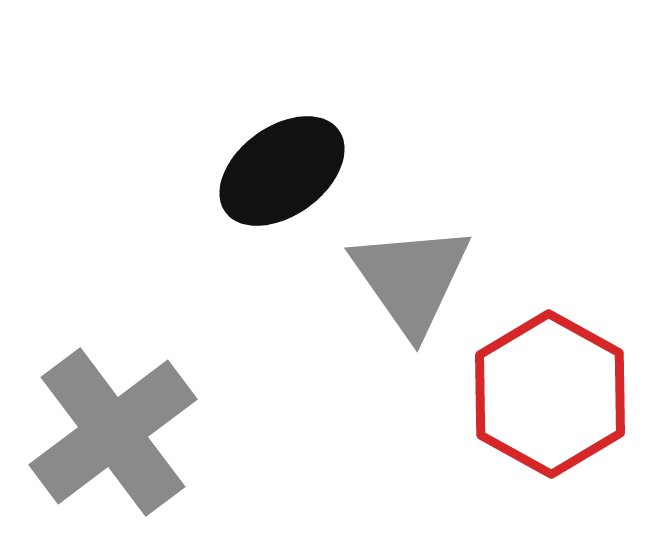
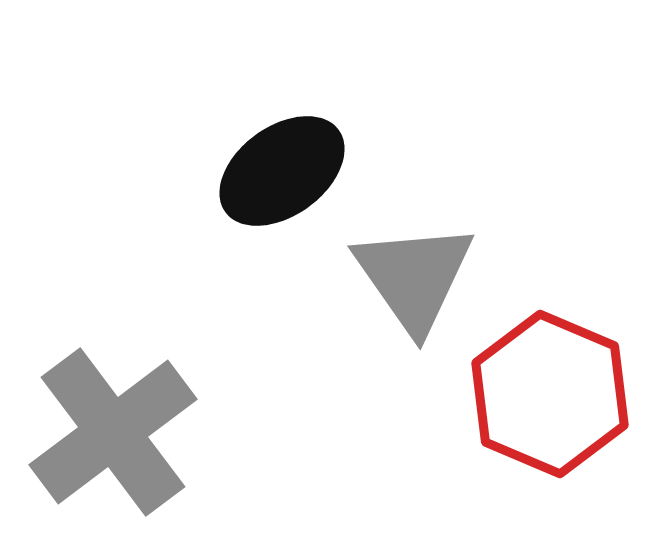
gray triangle: moved 3 px right, 2 px up
red hexagon: rotated 6 degrees counterclockwise
